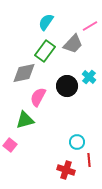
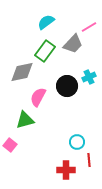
cyan semicircle: rotated 18 degrees clockwise
pink line: moved 1 px left, 1 px down
gray diamond: moved 2 px left, 1 px up
cyan cross: rotated 24 degrees clockwise
red cross: rotated 18 degrees counterclockwise
